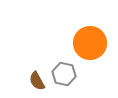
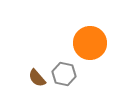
brown semicircle: moved 3 px up; rotated 12 degrees counterclockwise
